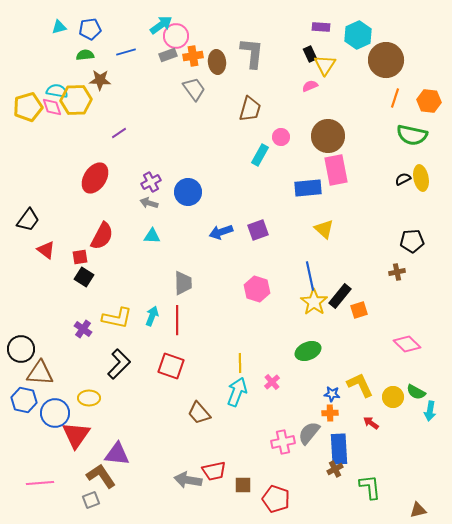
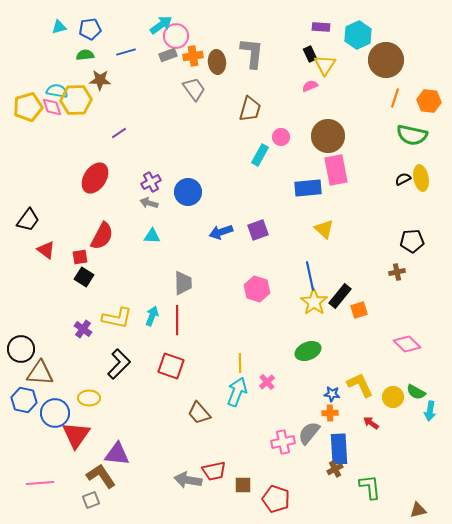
pink cross at (272, 382): moved 5 px left
